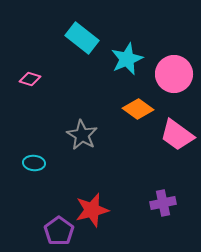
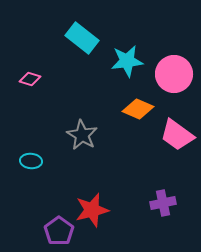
cyan star: moved 2 px down; rotated 16 degrees clockwise
orange diamond: rotated 12 degrees counterclockwise
cyan ellipse: moved 3 px left, 2 px up
